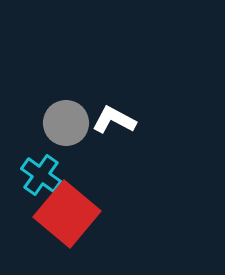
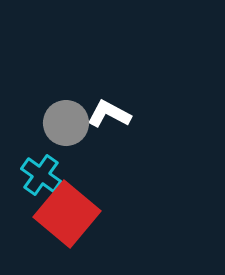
white L-shape: moved 5 px left, 6 px up
